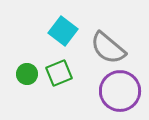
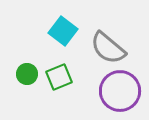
green square: moved 4 px down
